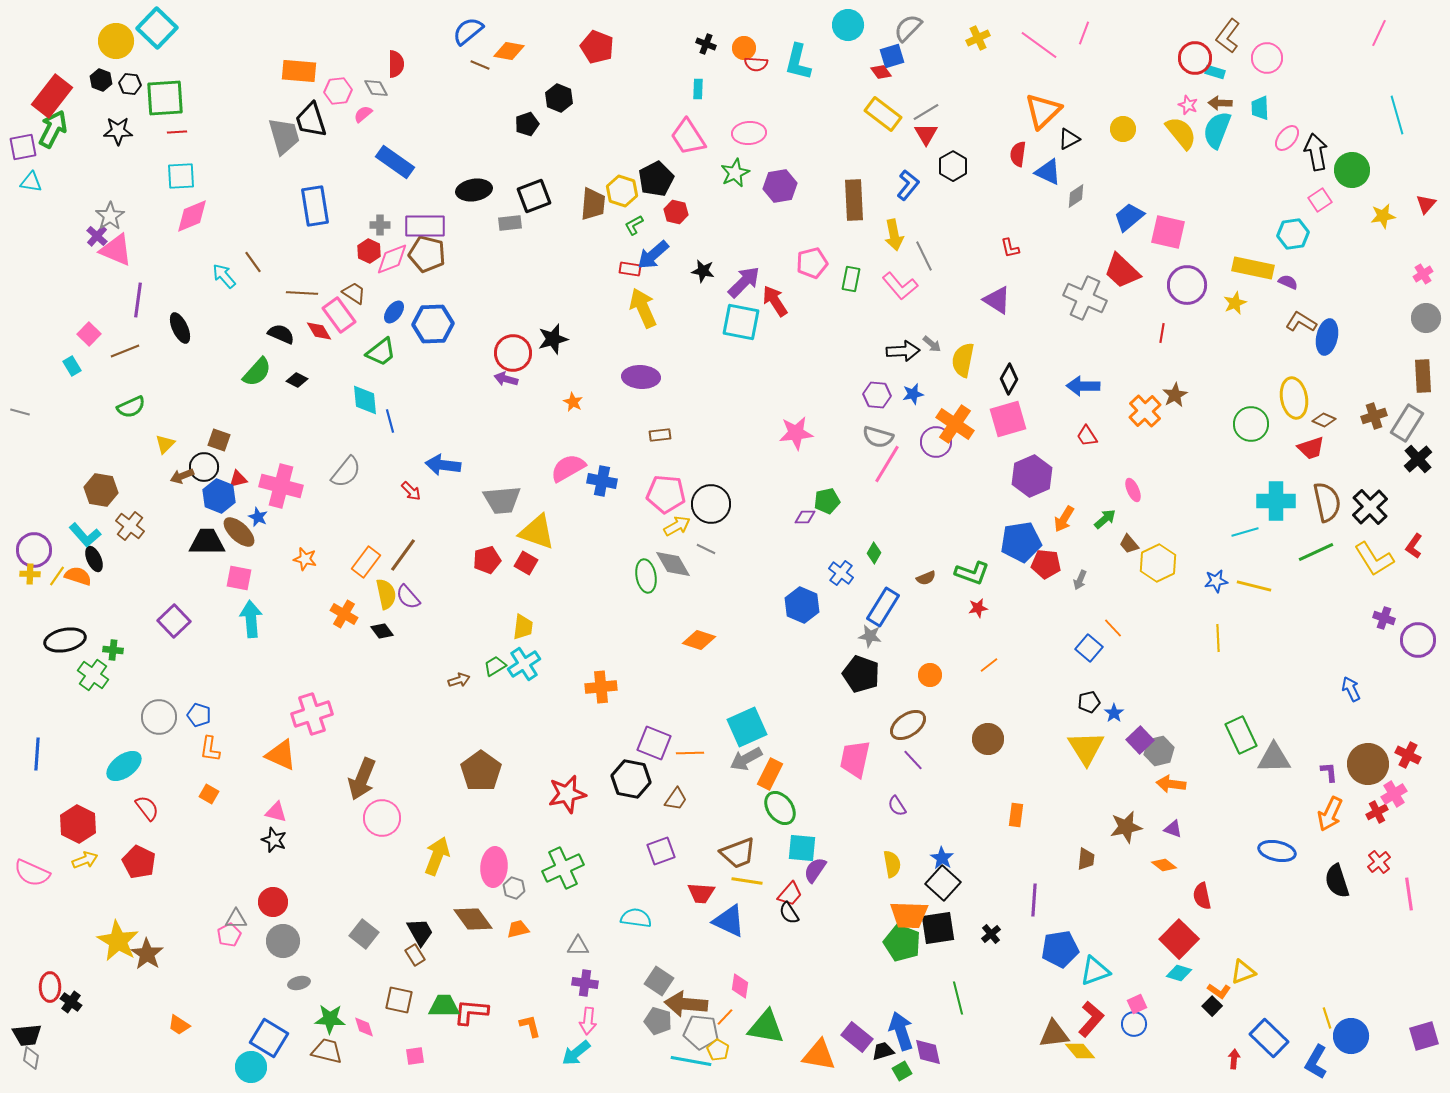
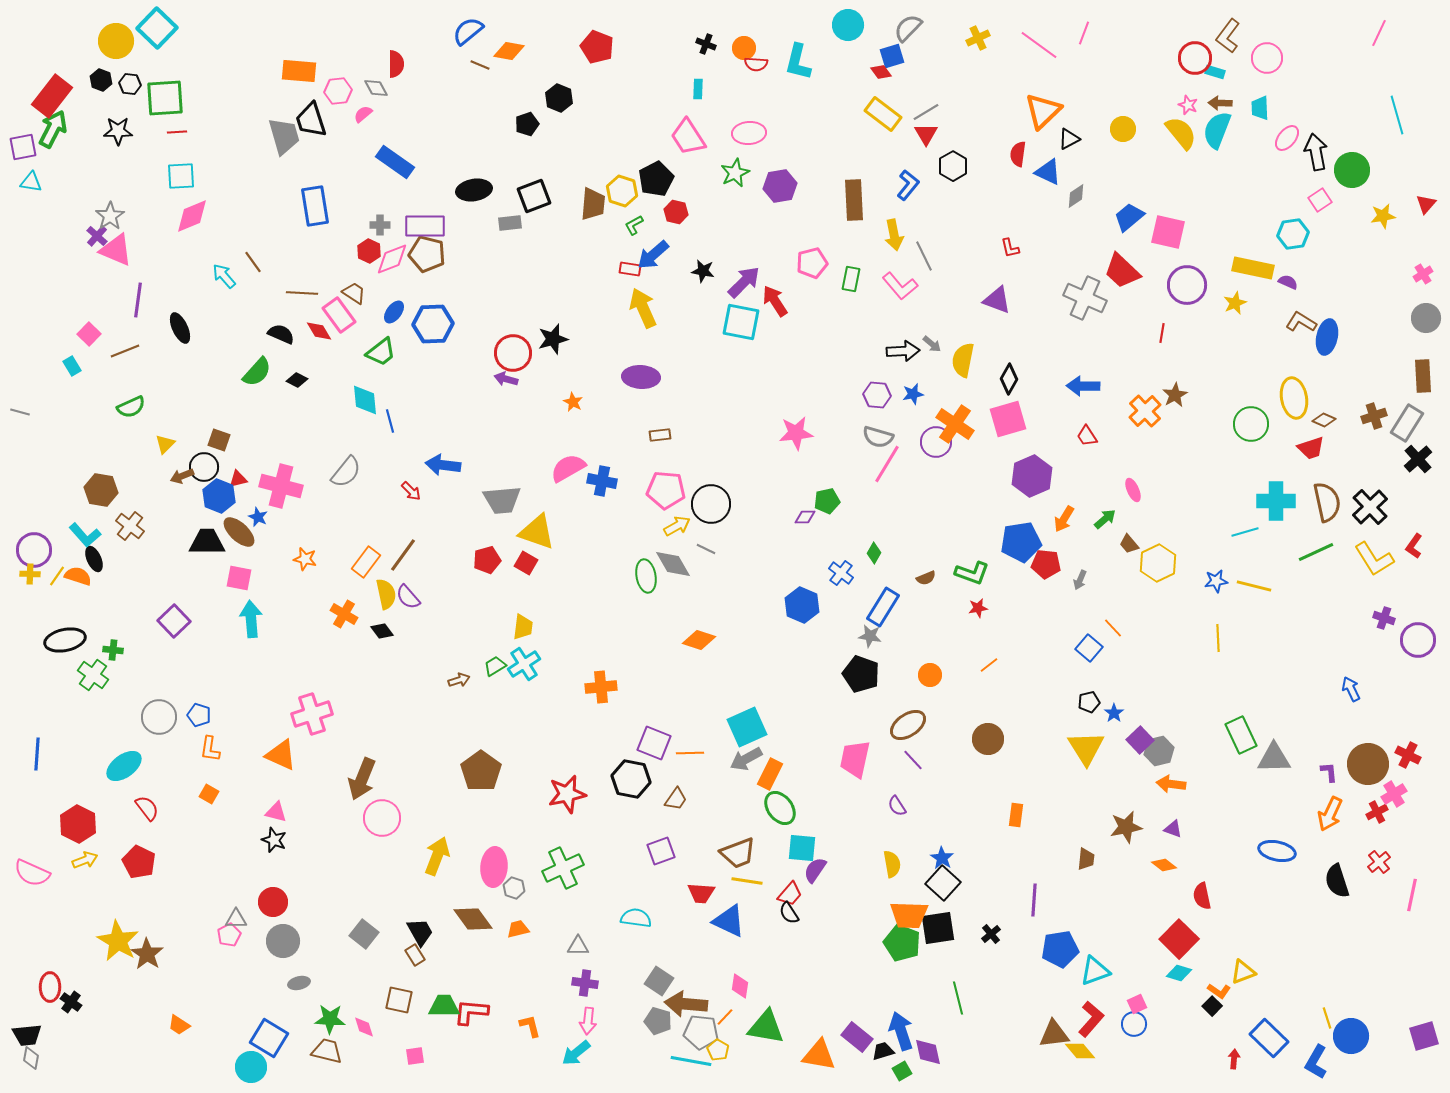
purple triangle at (997, 300): rotated 12 degrees counterclockwise
pink pentagon at (666, 494): moved 4 px up
pink line at (1409, 894): moved 3 px right, 1 px down; rotated 20 degrees clockwise
